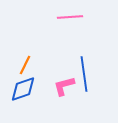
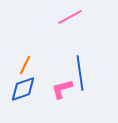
pink line: rotated 25 degrees counterclockwise
blue line: moved 4 px left, 1 px up
pink L-shape: moved 2 px left, 3 px down
